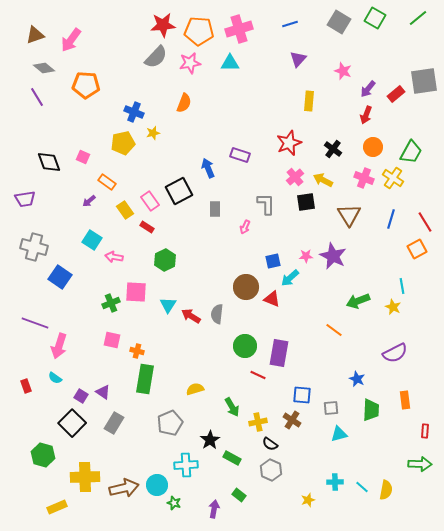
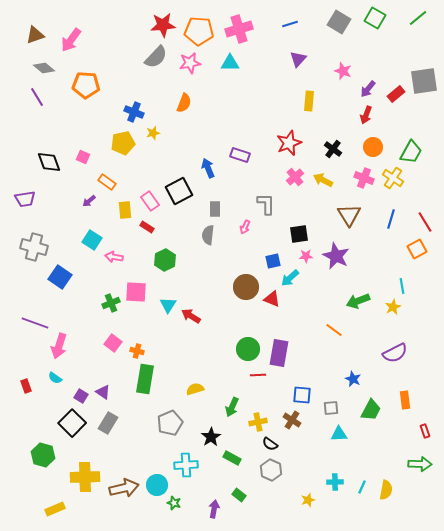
black square at (306, 202): moved 7 px left, 32 px down
yellow rectangle at (125, 210): rotated 30 degrees clockwise
purple star at (333, 256): moved 3 px right
yellow star at (393, 307): rotated 21 degrees clockwise
gray semicircle at (217, 314): moved 9 px left, 79 px up
pink square at (112, 340): moved 1 px right, 3 px down; rotated 24 degrees clockwise
green circle at (245, 346): moved 3 px right, 3 px down
red line at (258, 375): rotated 28 degrees counterclockwise
blue star at (357, 379): moved 4 px left
green arrow at (232, 407): rotated 54 degrees clockwise
green trapezoid at (371, 410): rotated 25 degrees clockwise
gray rectangle at (114, 423): moved 6 px left
red rectangle at (425, 431): rotated 24 degrees counterclockwise
cyan triangle at (339, 434): rotated 12 degrees clockwise
black star at (210, 440): moved 1 px right, 3 px up
cyan line at (362, 487): rotated 72 degrees clockwise
yellow rectangle at (57, 507): moved 2 px left, 2 px down
